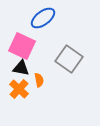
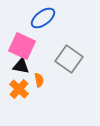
black triangle: moved 2 px up
